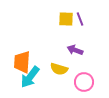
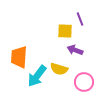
yellow square: moved 1 px left, 12 px down
orange trapezoid: moved 3 px left, 5 px up
cyan arrow: moved 7 px right, 1 px up
